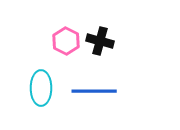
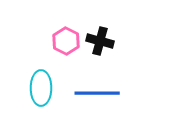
blue line: moved 3 px right, 2 px down
